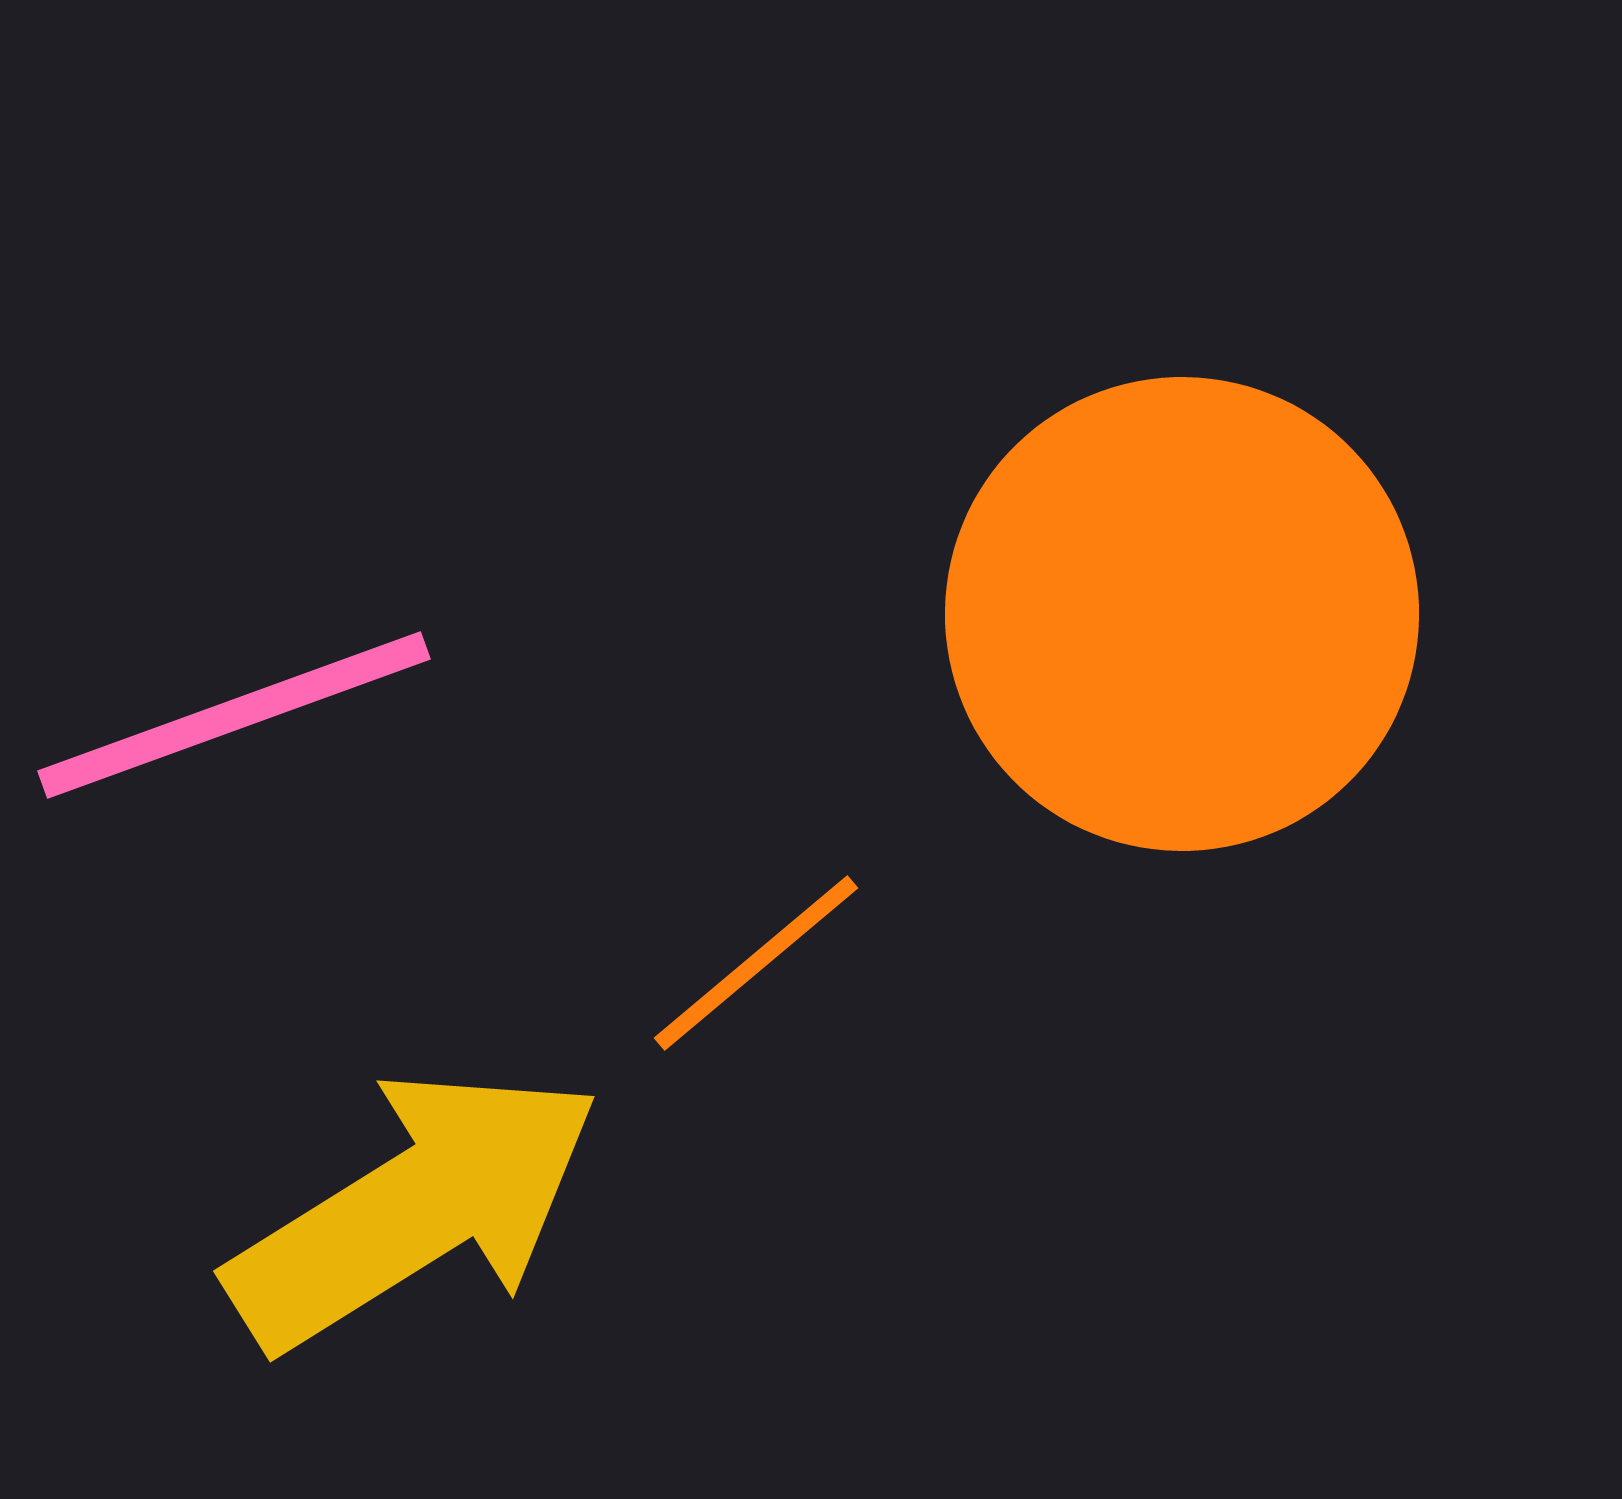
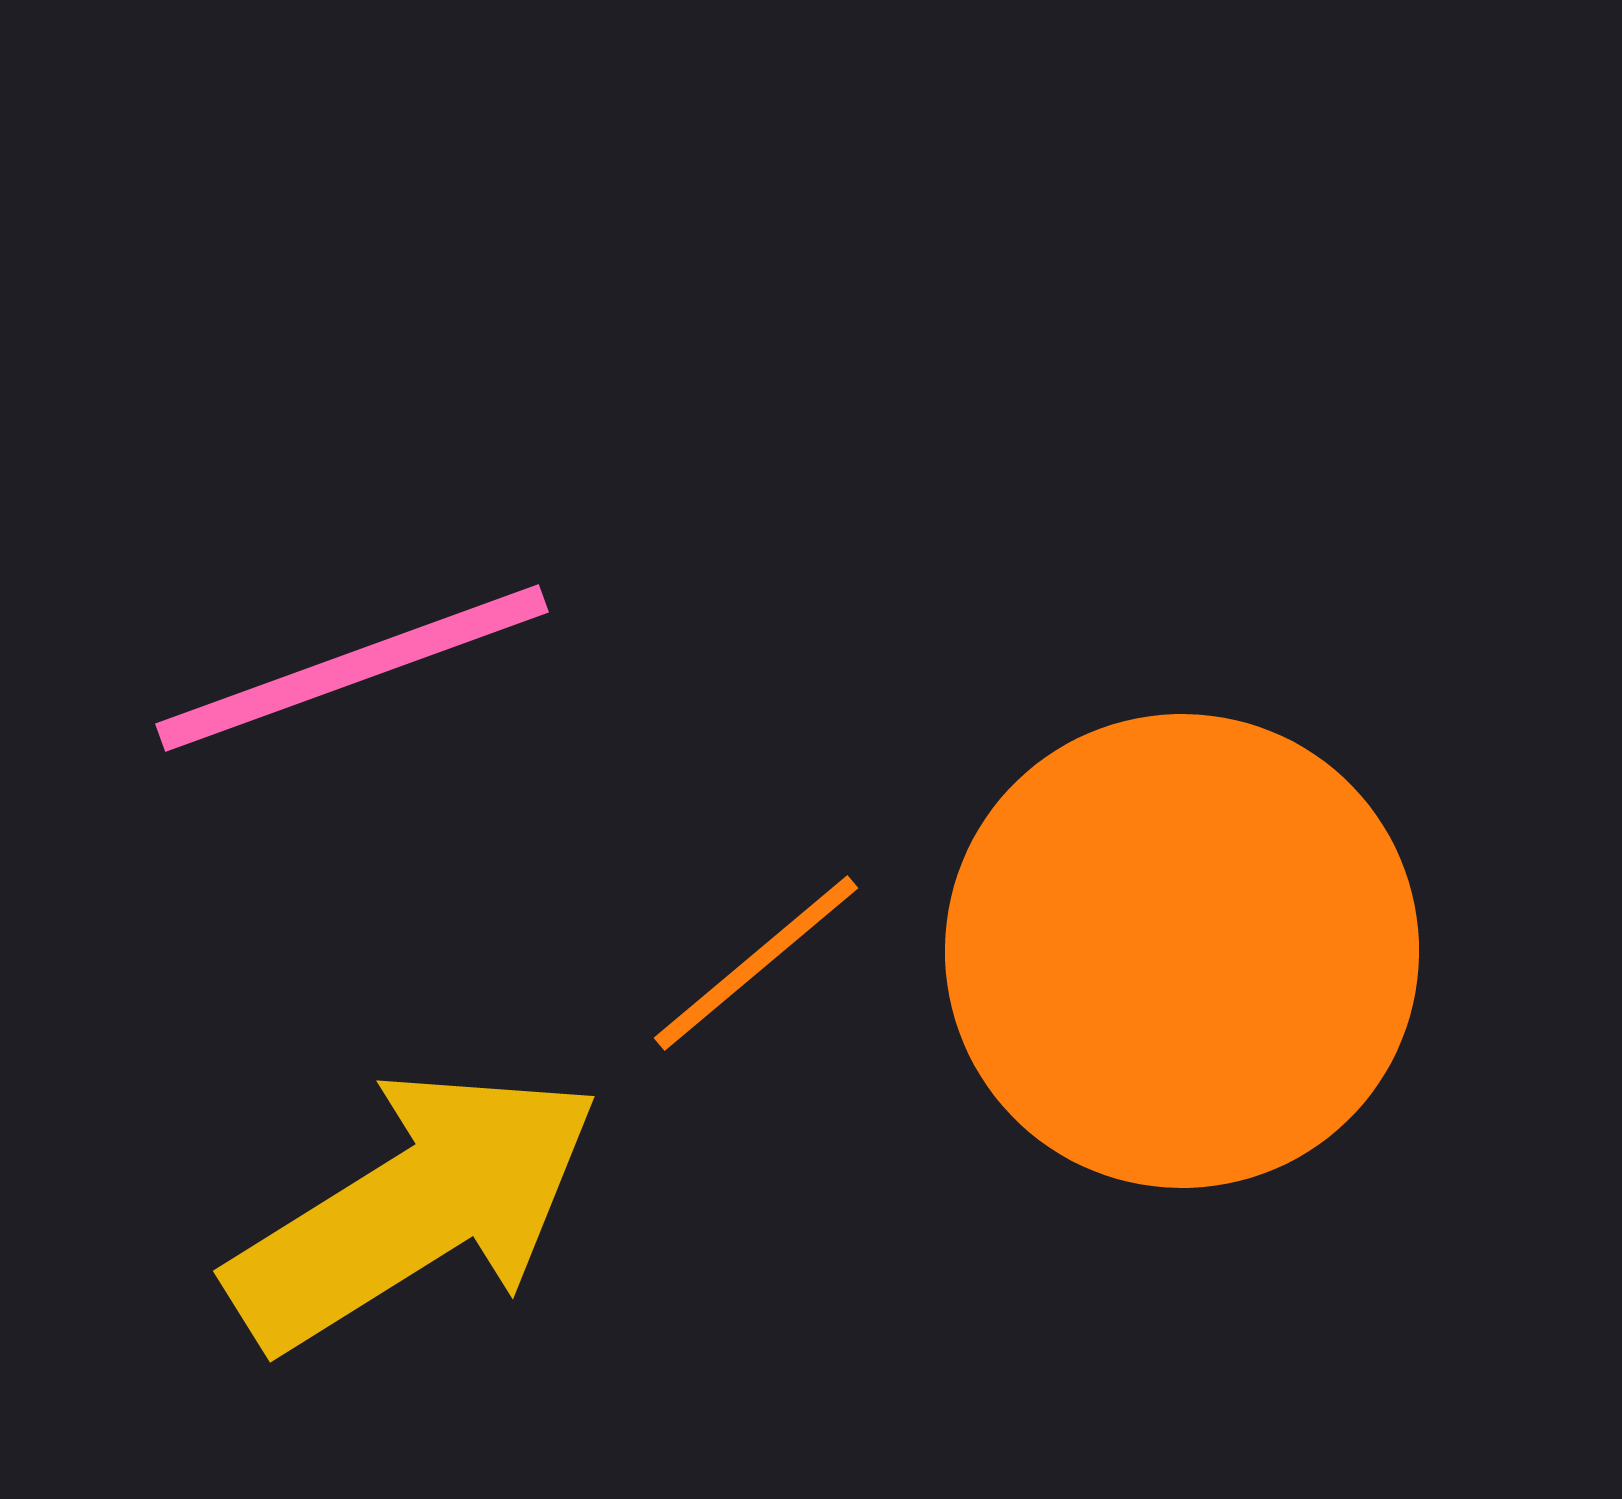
orange circle: moved 337 px down
pink line: moved 118 px right, 47 px up
